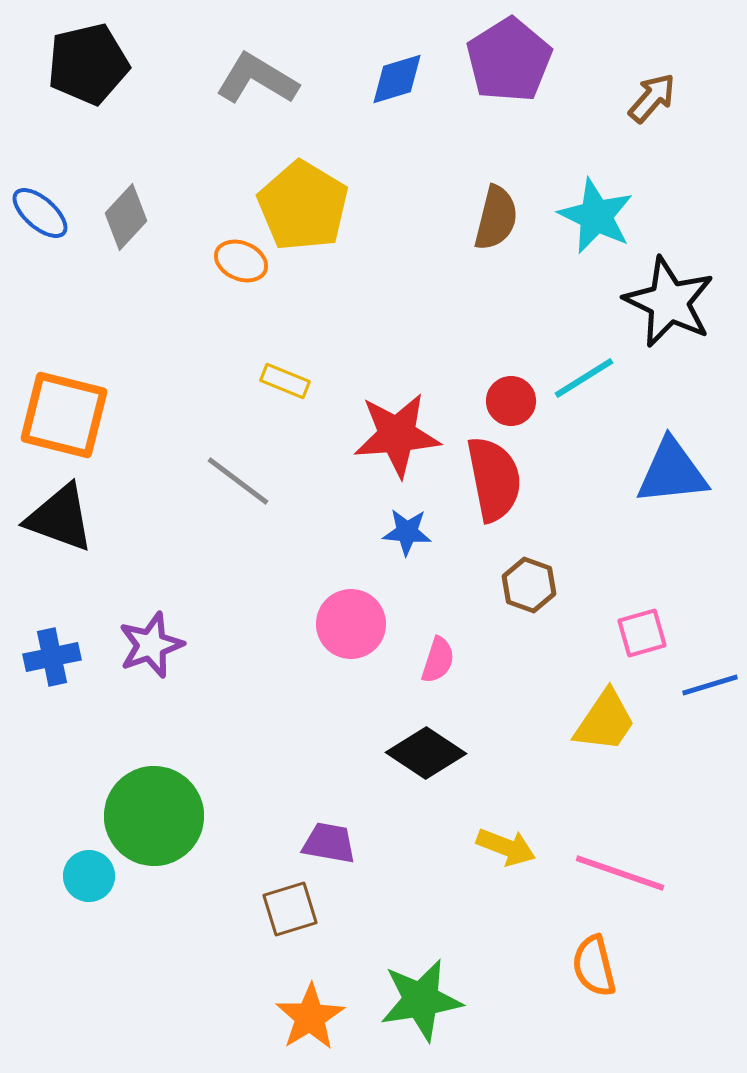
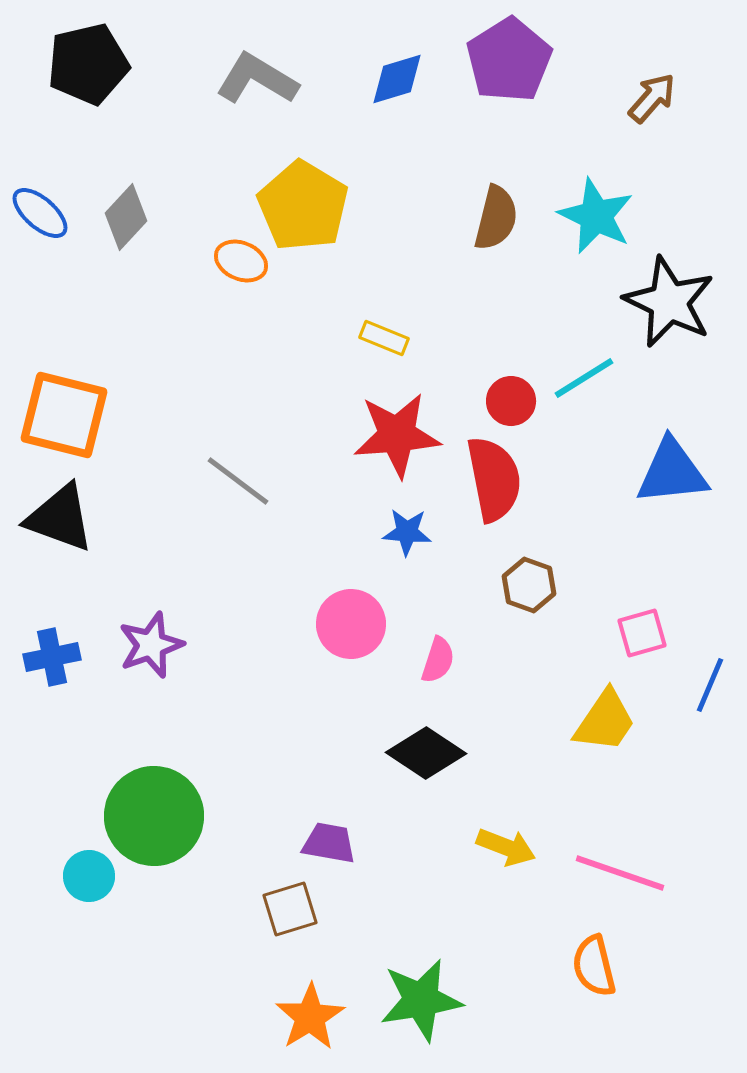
yellow rectangle: moved 99 px right, 43 px up
blue line: rotated 50 degrees counterclockwise
